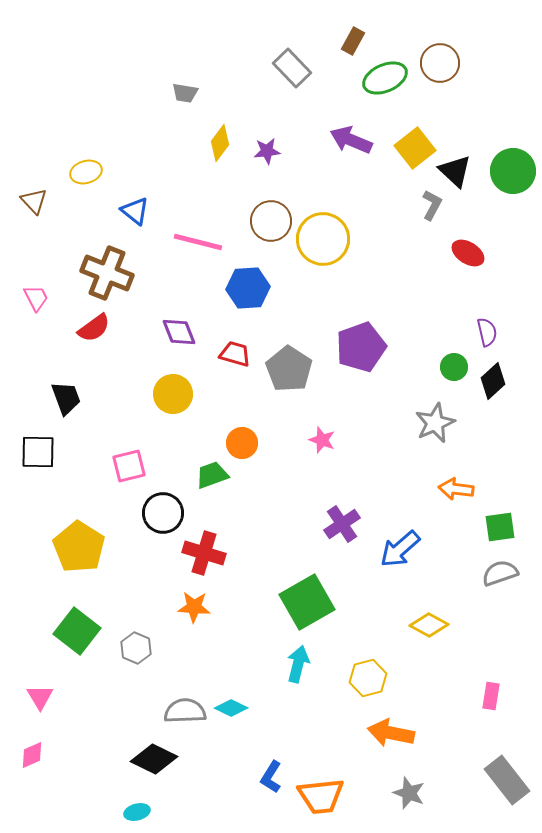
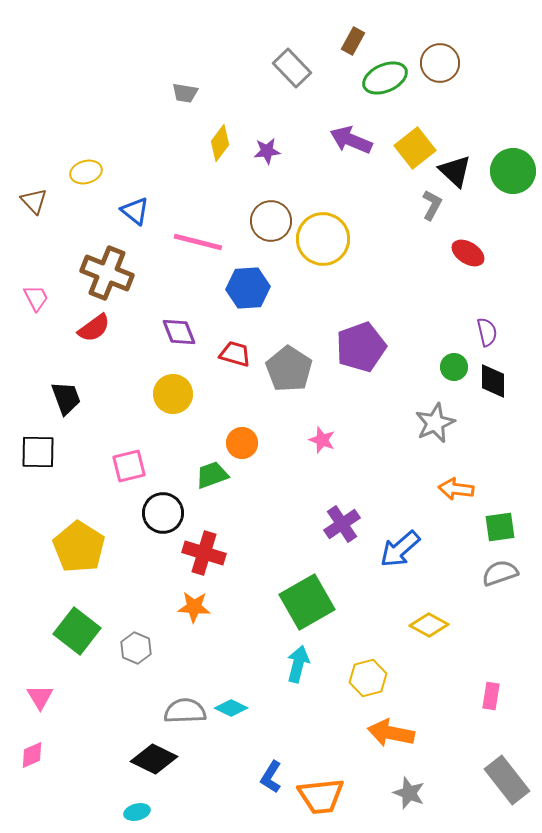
black diamond at (493, 381): rotated 48 degrees counterclockwise
